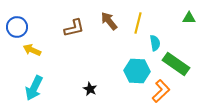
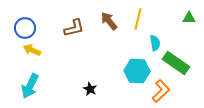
yellow line: moved 4 px up
blue circle: moved 8 px right, 1 px down
green rectangle: moved 1 px up
cyan arrow: moved 4 px left, 2 px up
